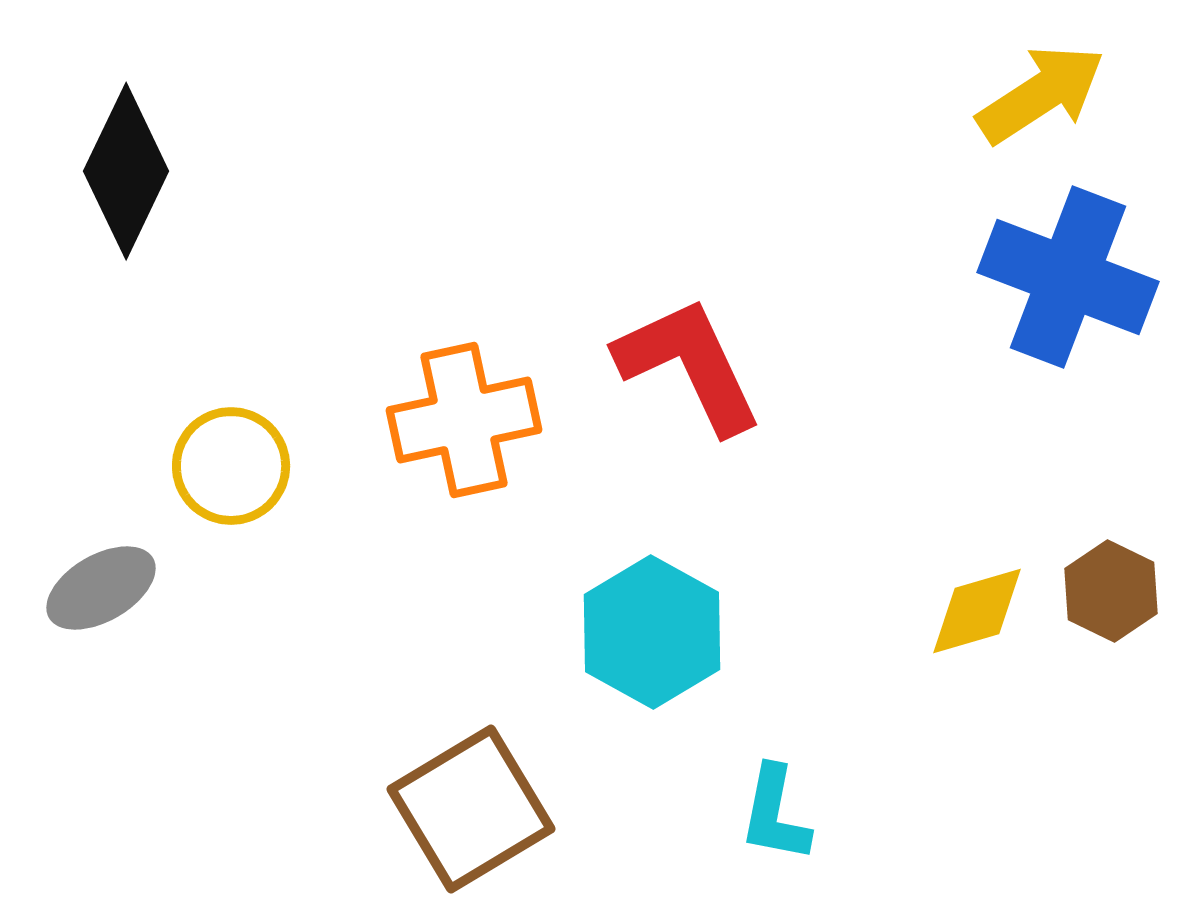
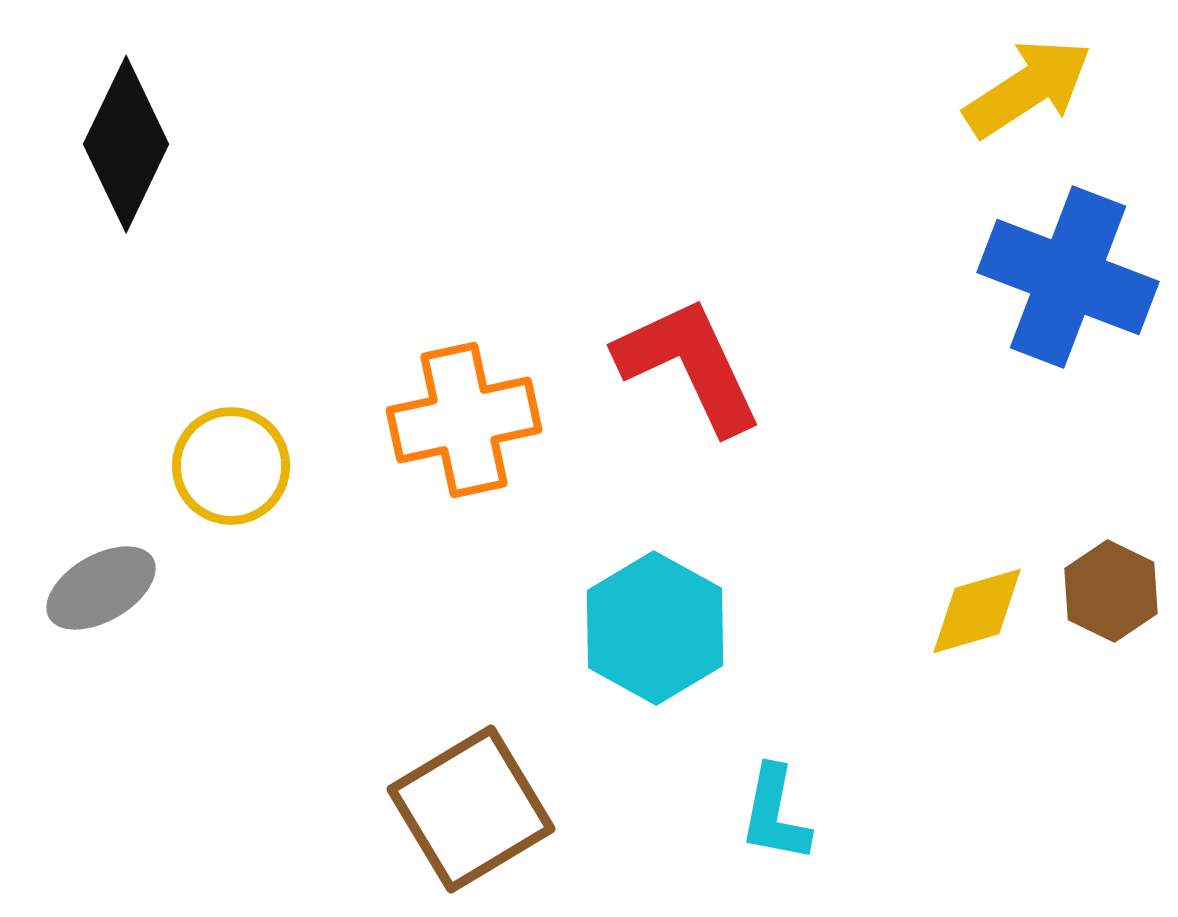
yellow arrow: moved 13 px left, 6 px up
black diamond: moved 27 px up
cyan hexagon: moved 3 px right, 4 px up
